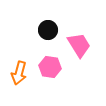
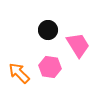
pink trapezoid: moved 1 px left
orange arrow: rotated 120 degrees clockwise
